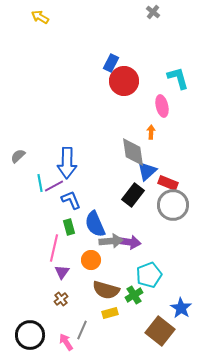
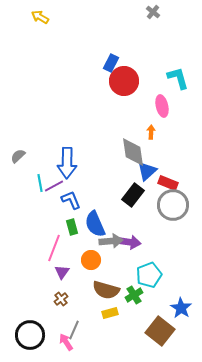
green rectangle: moved 3 px right
pink line: rotated 8 degrees clockwise
gray line: moved 8 px left
